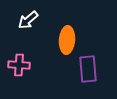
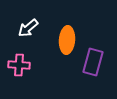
white arrow: moved 8 px down
purple rectangle: moved 5 px right, 7 px up; rotated 20 degrees clockwise
